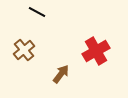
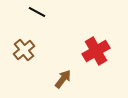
brown arrow: moved 2 px right, 5 px down
